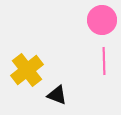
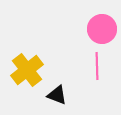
pink circle: moved 9 px down
pink line: moved 7 px left, 5 px down
